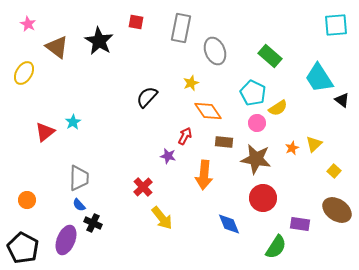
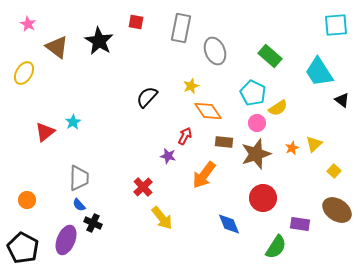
cyan trapezoid: moved 6 px up
yellow star: moved 3 px down
brown star: moved 5 px up; rotated 28 degrees counterclockwise
orange arrow: rotated 32 degrees clockwise
